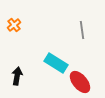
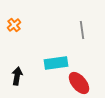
cyan rectangle: rotated 40 degrees counterclockwise
red ellipse: moved 1 px left, 1 px down
